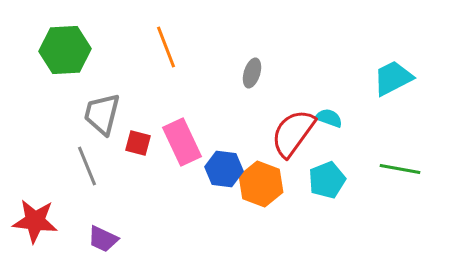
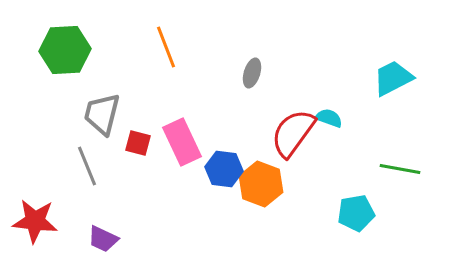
cyan pentagon: moved 29 px right, 33 px down; rotated 12 degrees clockwise
